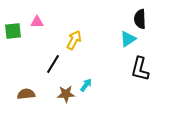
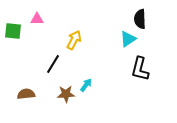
pink triangle: moved 3 px up
green square: rotated 12 degrees clockwise
